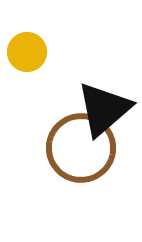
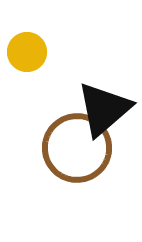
brown circle: moved 4 px left
